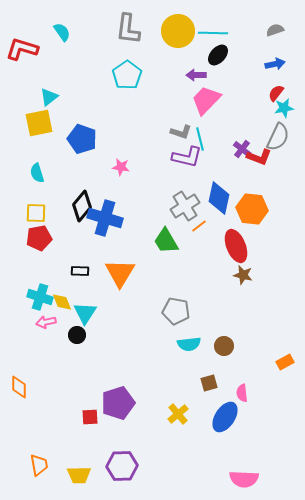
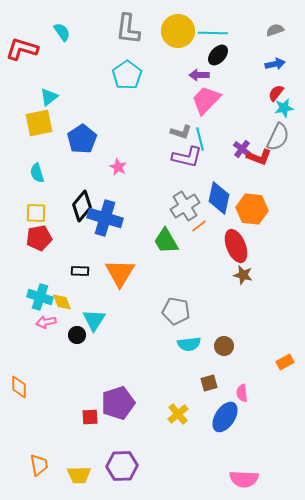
purple arrow at (196, 75): moved 3 px right
blue pentagon at (82, 139): rotated 20 degrees clockwise
pink star at (121, 167): moved 3 px left; rotated 18 degrees clockwise
cyan triangle at (85, 313): moved 9 px right, 7 px down
